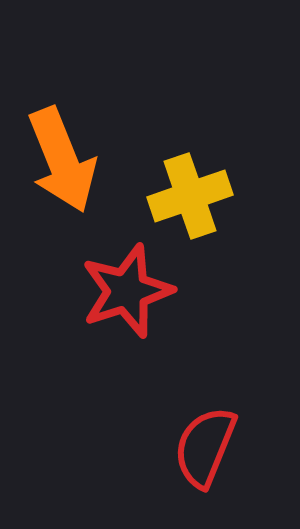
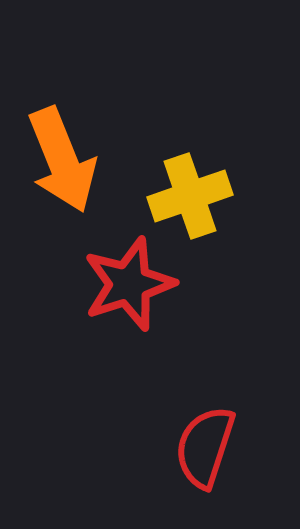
red star: moved 2 px right, 7 px up
red semicircle: rotated 4 degrees counterclockwise
